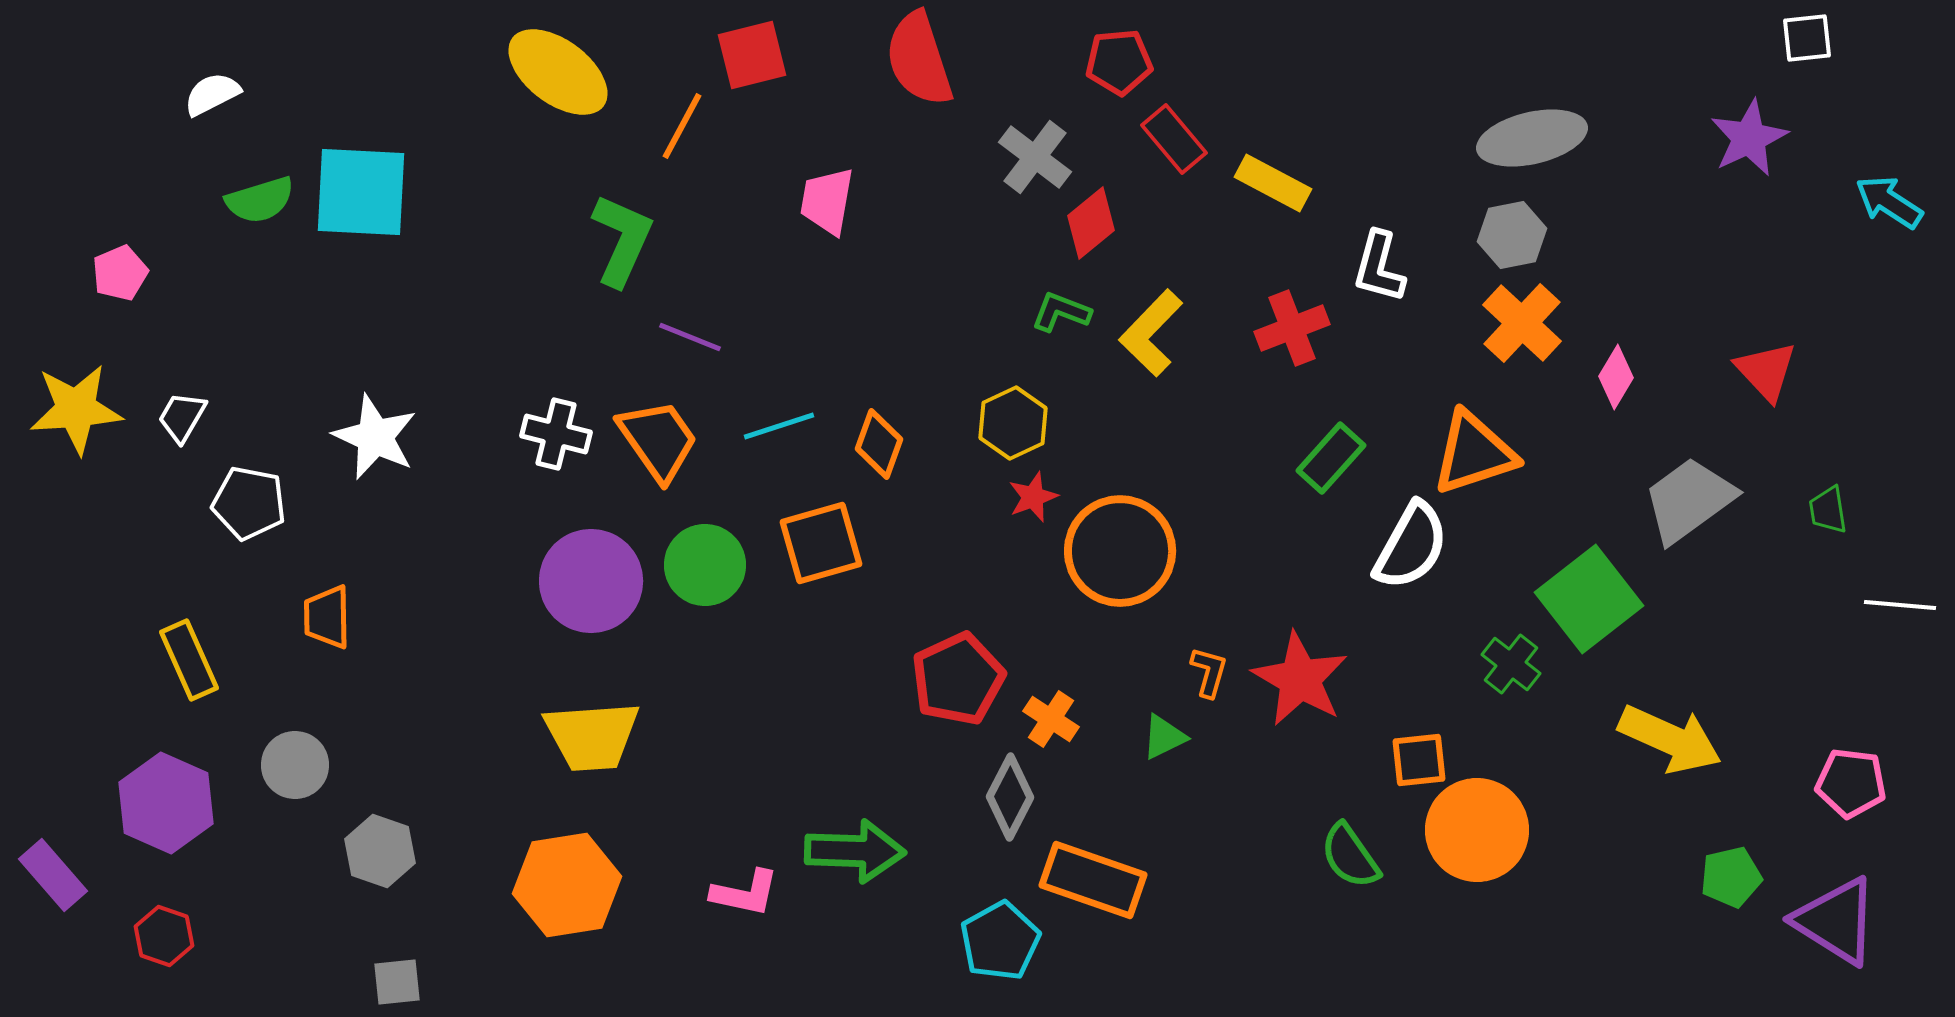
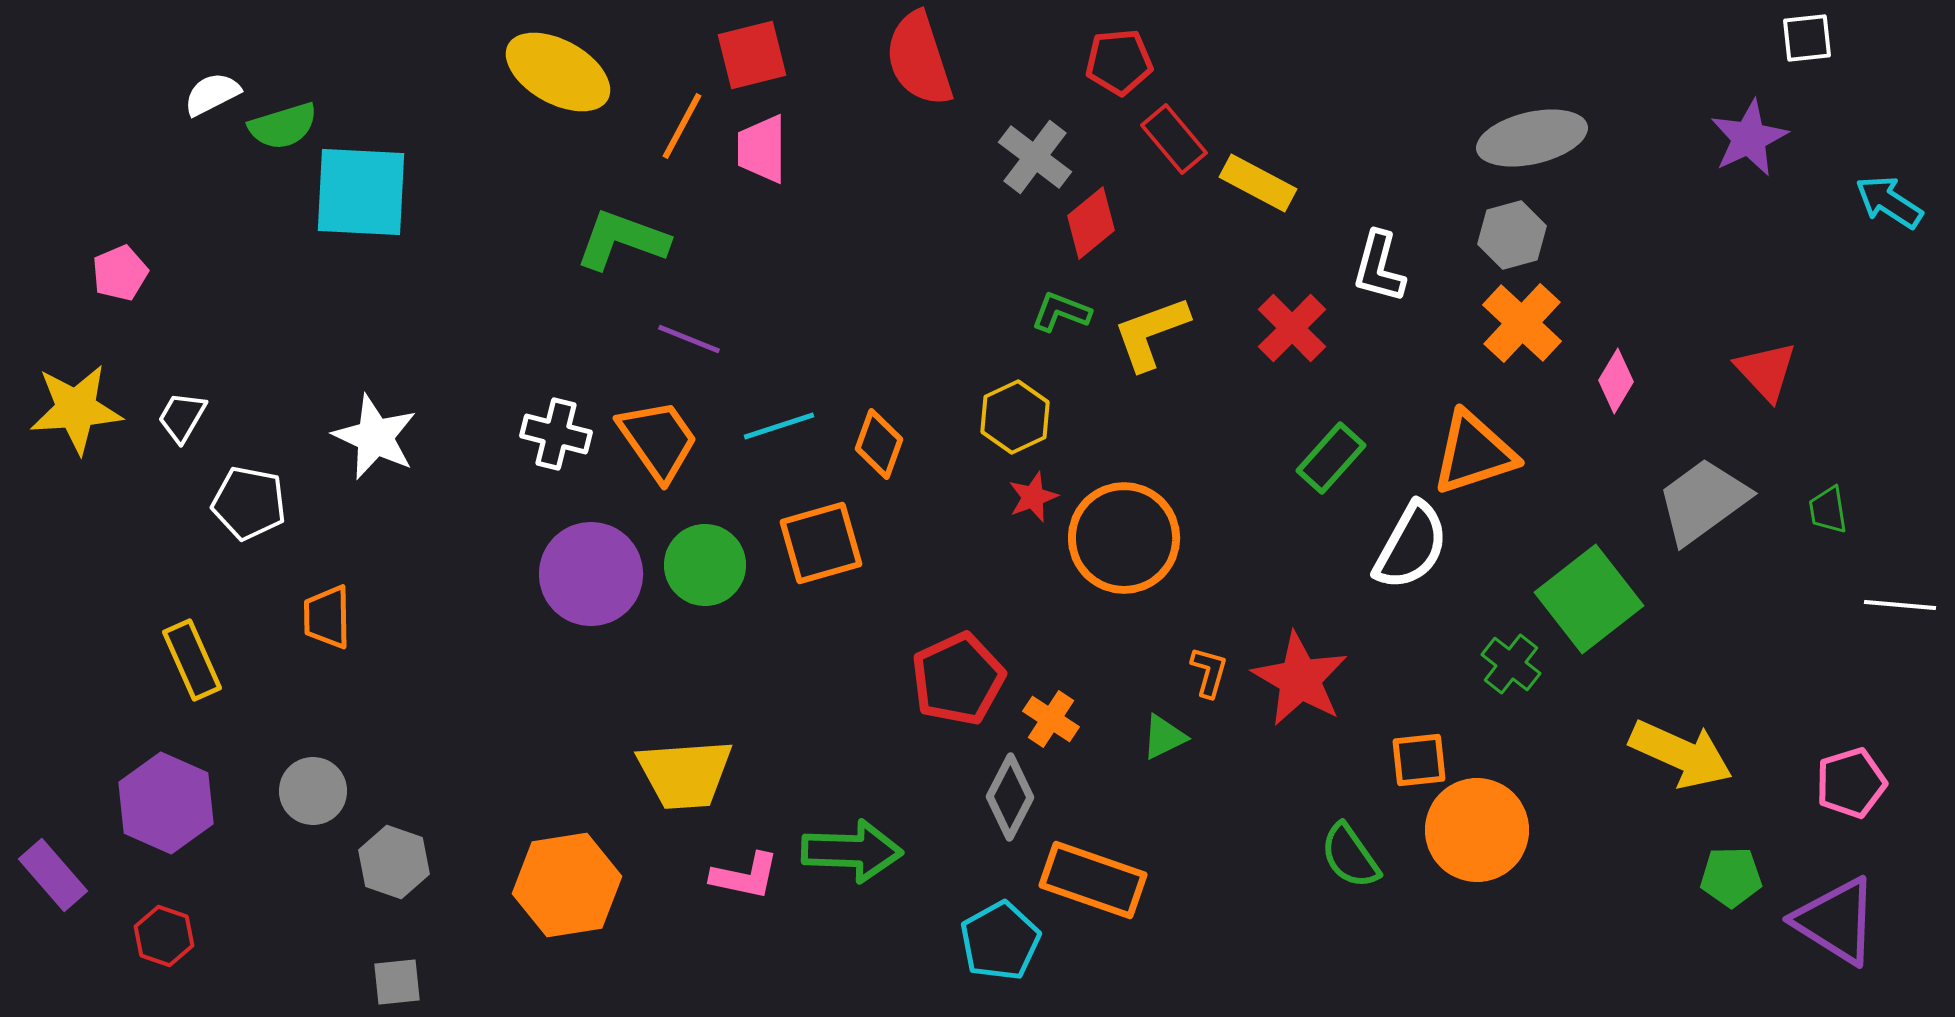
yellow ellipse at (558, 72): rotated 8 degrees counterclockwise
yellow rectangle at (1273, 183): moved 15 px left
green semicircle at (260, 200): moved 23 px right, 74 px up
pink trapezoid at (827, 201): moved 65 px left, 52 px up; rotated 10 degrees counterclockwise
gray hexagon at (1512, 235): rotated 4 degrees counterclockwise
green L-shape at (622, 240): rotated 94 degrees counterclockwise
red cross at (1292, 328): rotated 24 degrees counterclockwise
yellow L-shape at (1151, 333): rotated 26 degrees clockwise
purple line at (690, 337): moved 1 px left, 2 px down
pink diamond at (1616, 377): moved 4 px down
yellow hexagon at (1013, 423): moved 2 px right, 6 px up
gray trapezoid at (1689, 500): moved 14 px right, 1 px down
orange circle at (1120, 551): moved 4 px right, 13 px up
purple circle at (591, 581): moved 7 px up
yellow rectangle at (189, 660): moved 3 px right
yellow trapezoid at (592, 736): moved 93 px right, 38 px down
yellow arrow at (1670, 739): moved 11 px right, 15 px down
gray circle at (295, 765): moved 18 px right, 26 px down
pink pentagon at (1851, 783): rotated 24 degrees counterclockwise
gray hexagon at (380, 851): moved 14 px right, 11 px down
green arrow at (855, 851): moved 3 px left
green pentagon at (1731, 877): rotated 12 degrees clockwise
pink L-shape at (745, 893): moved 17 px up
